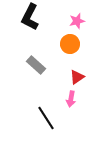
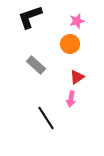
black L-shape: rotated 44 degrees clockwise
